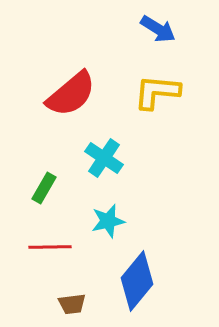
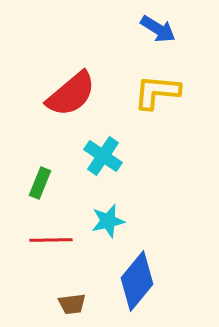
cyan cross: moved 1 px left, 2 px up
green rectangle: moved 4 px left, 5 px up; rotated 8 degrees counterclockwise
red line: moved 1 px right, 7 px up
